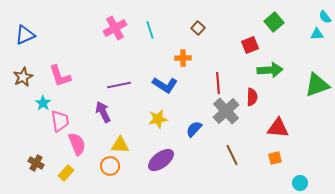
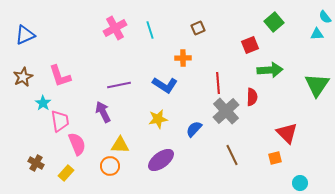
brown square: rotated 24 degrees clockwise
green triangle: rotated 36 degrees counterclockwise
red triangle: moved 9 px right, 5 px down; rotated 40 degrees clockwise
